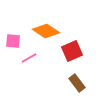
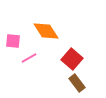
orange diamond: rotated 24 degrees clockwise
red square: moved 8 px down; rotated 25 degrees counterclockwise
